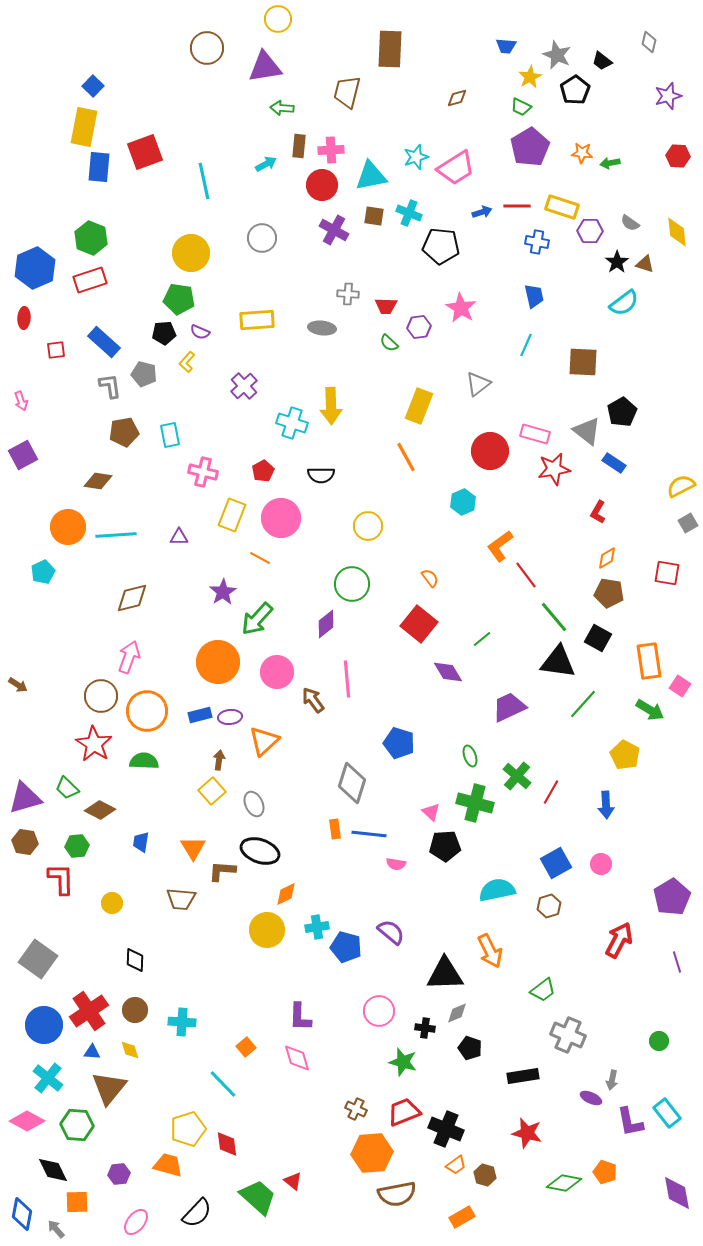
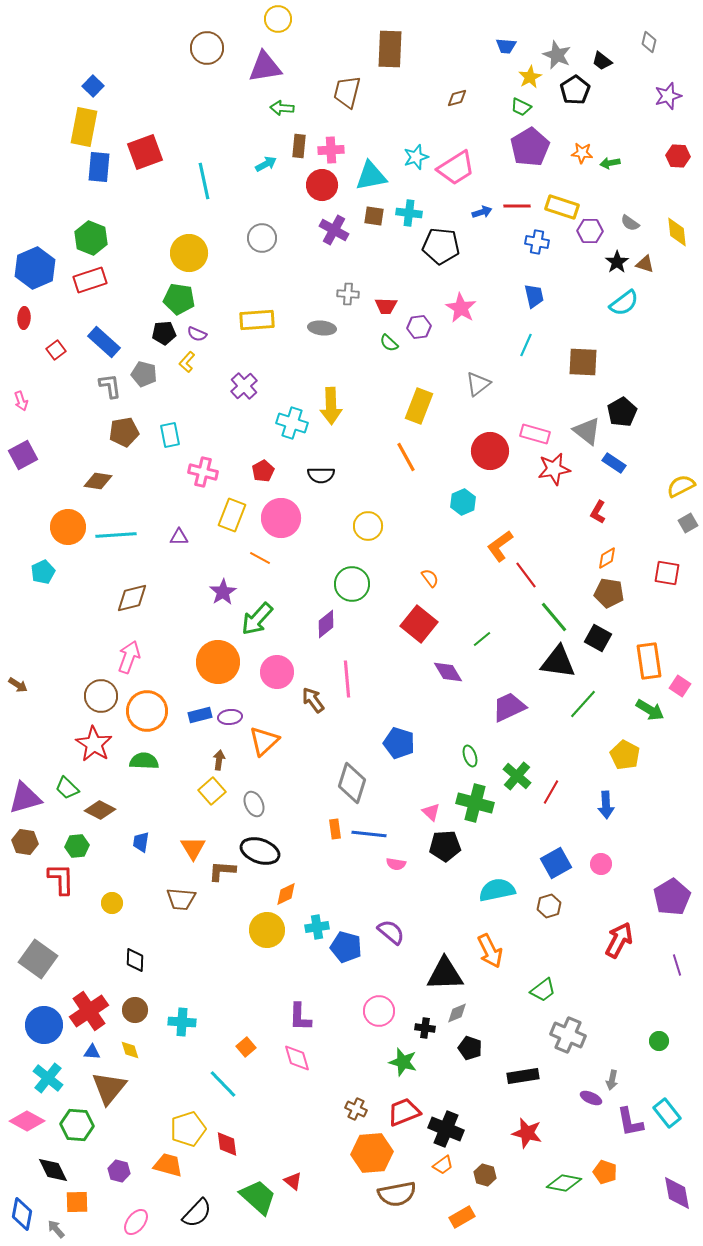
cyan cross at (409, 213): rotated 15 degrees counterclockwise
yellow circle at (191, 253): moved 2 px left
purple semicircle at (200, 332): moved 3 px left, 2 px down
red square at (56, 350): rotated 30 degrees counterclockwise
purple line at (677, 962): moved 3 px down
orange trapezoid at (456, 1165): moved 13 px left
purple hexagon at (119, 1174): moved 3 px up; rotated 20 degrees clockwise
